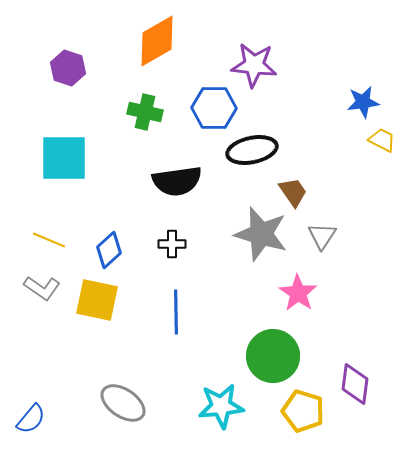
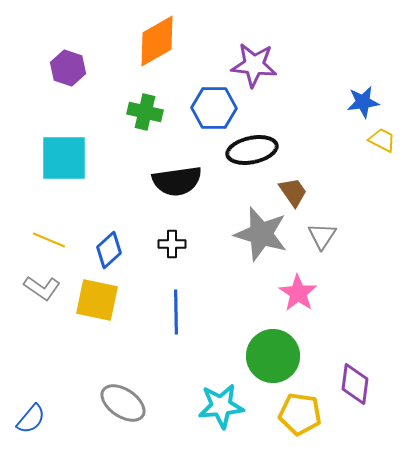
yellow pentagon: moved 3 px left, 3 px down; rotated 9 degrees counterclockwise
